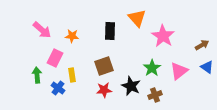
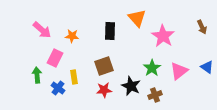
brown arrow: moved 18 px up; rotated 96 degrees clockwise
yellow rectangle: moved 2 px right, 2 px down
